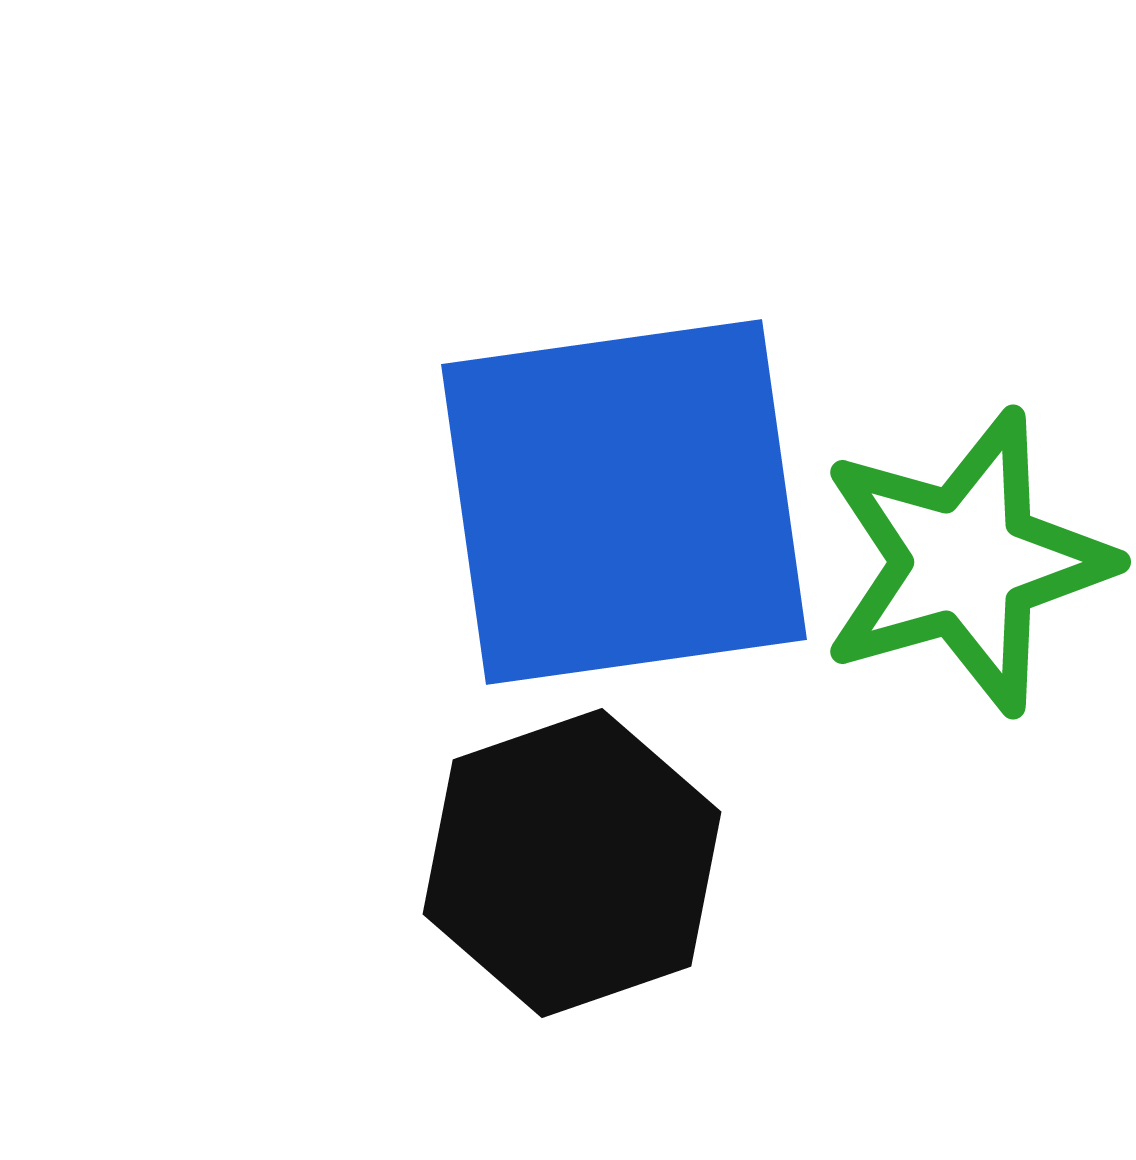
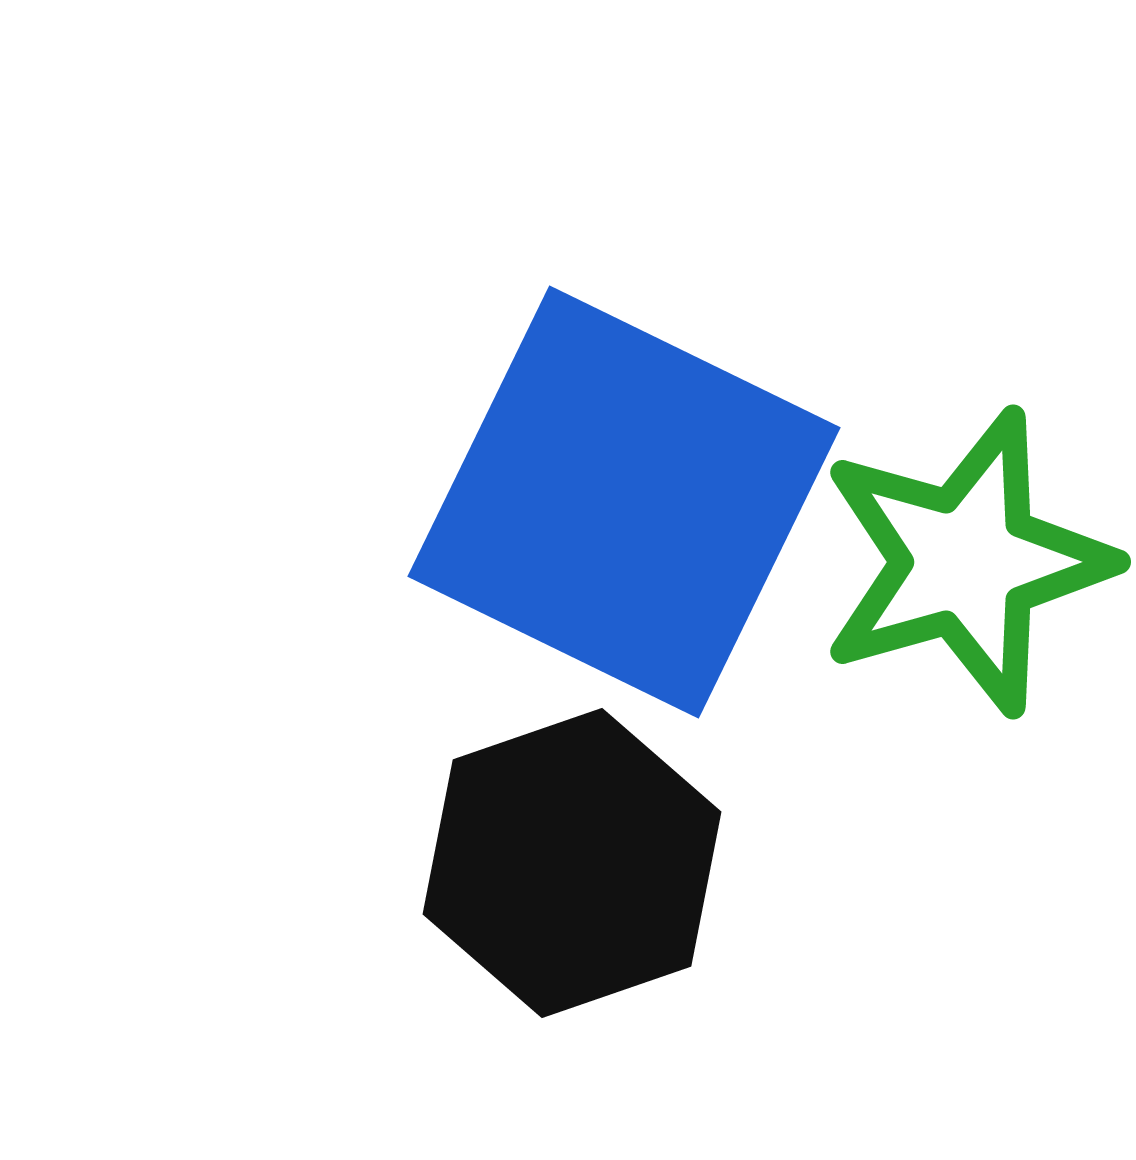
blue square: rotated 34 degrees clockwise
